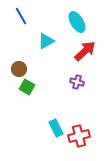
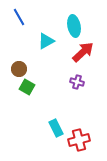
blue line: moved 2 px left, 1 px down
cyan ellipse: moved 3 px left, 4 px down; rotated 20 degrees clockwise
red arrow: moved 2 px left, 1 px down
red cross: moved 4 px down
